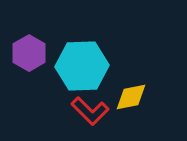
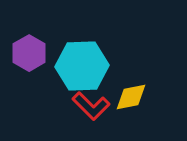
red L-shape: moved 1 px right, 5 px up
